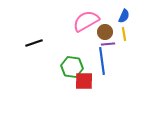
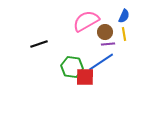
black line: moved 5 px right, 1 px down
blue line: moved 1 px left, 1 px down; rotated 64 degrees clockwise
red square: moved 1 px right, 4 px up
